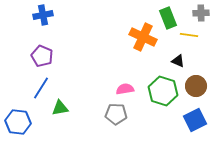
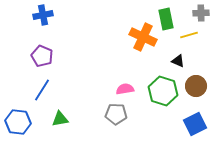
green rectangle: moved 2 px left, 1 px down; rotated 10 degrees clockwise
yellow line: rotated 24 degrees counterclockwise
blue line: moved 1 px right, 2 px down
green triangle: moved 11 px down
blue square: moved 4 px down
